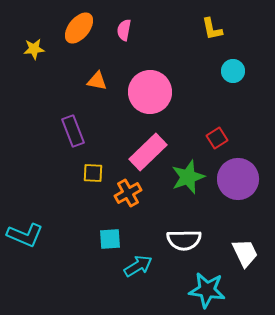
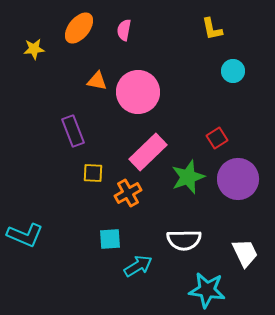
pink circle: moved 12 px left
